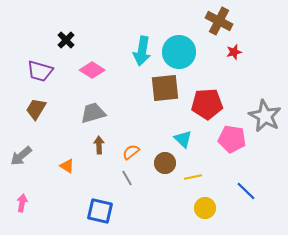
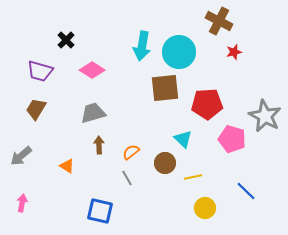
cyan arrow: moved 5 px up
pink pentagon: rotated 8 degrees clockwise
